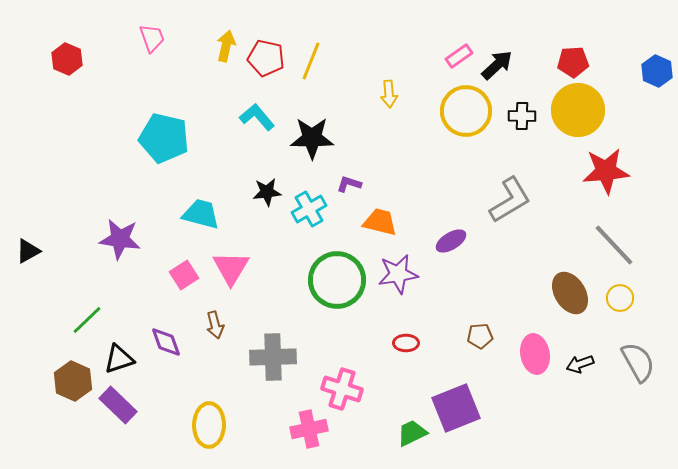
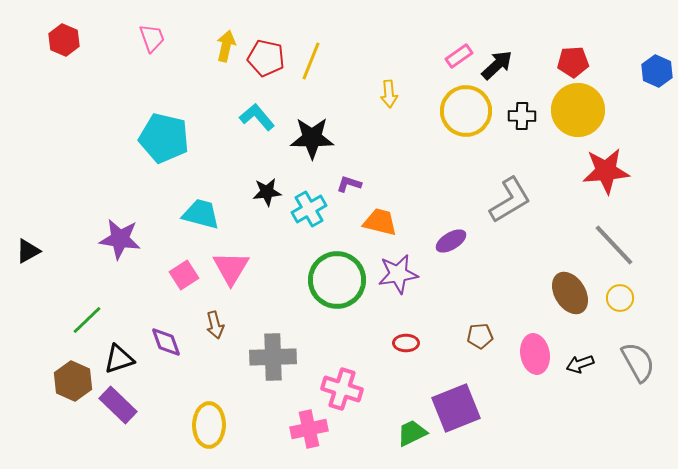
red hexagon at (67, 59): moved 3 px left, 19 px up
